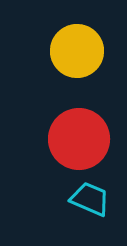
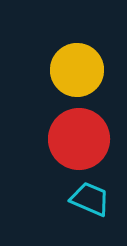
yellow circle: moved 19 px down
